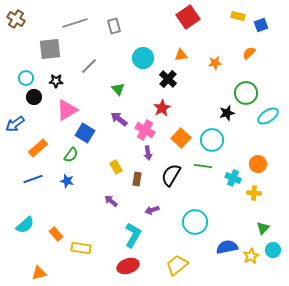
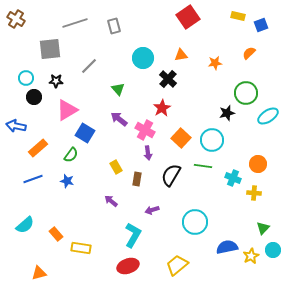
blue arrow at (15, 124): moved 1 px right, 2 px down; rotated 48 degrees clockwise
